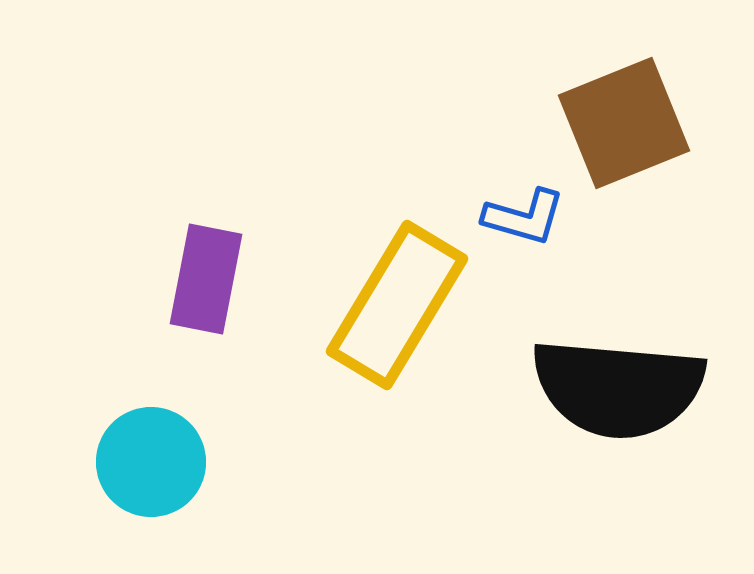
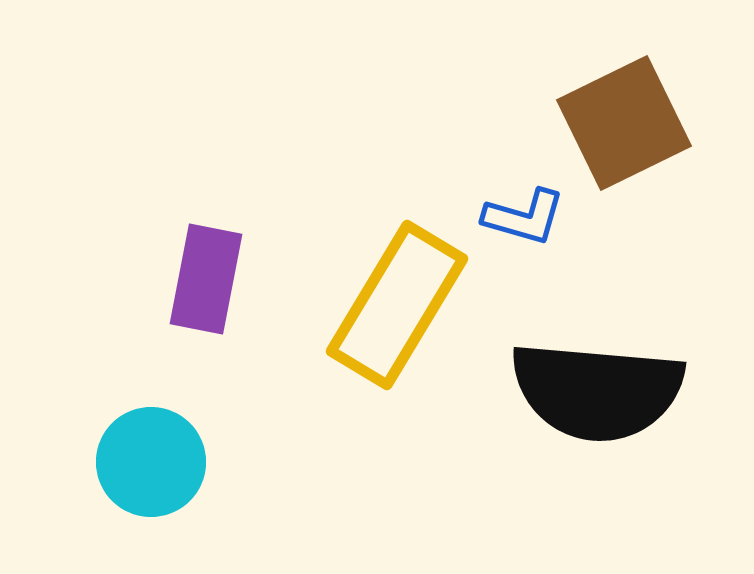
brown square: rotated 4 degrees counterclockwise
black semicircle: moved 21 px left, 3 px down
